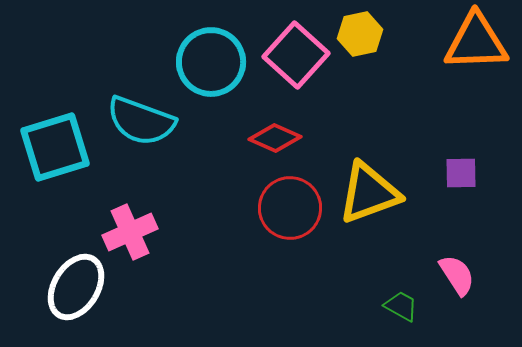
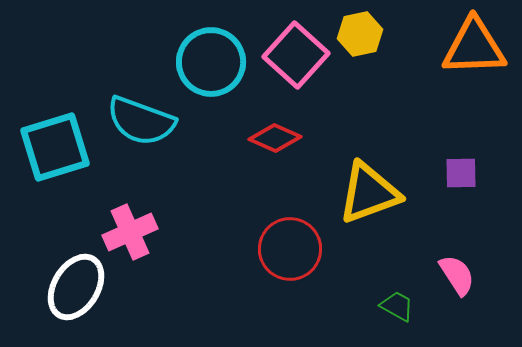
orange triangle: moved 2 px left, 5 px down
red circle: moved 41 px down
green trapezoid: moved 4 px left
